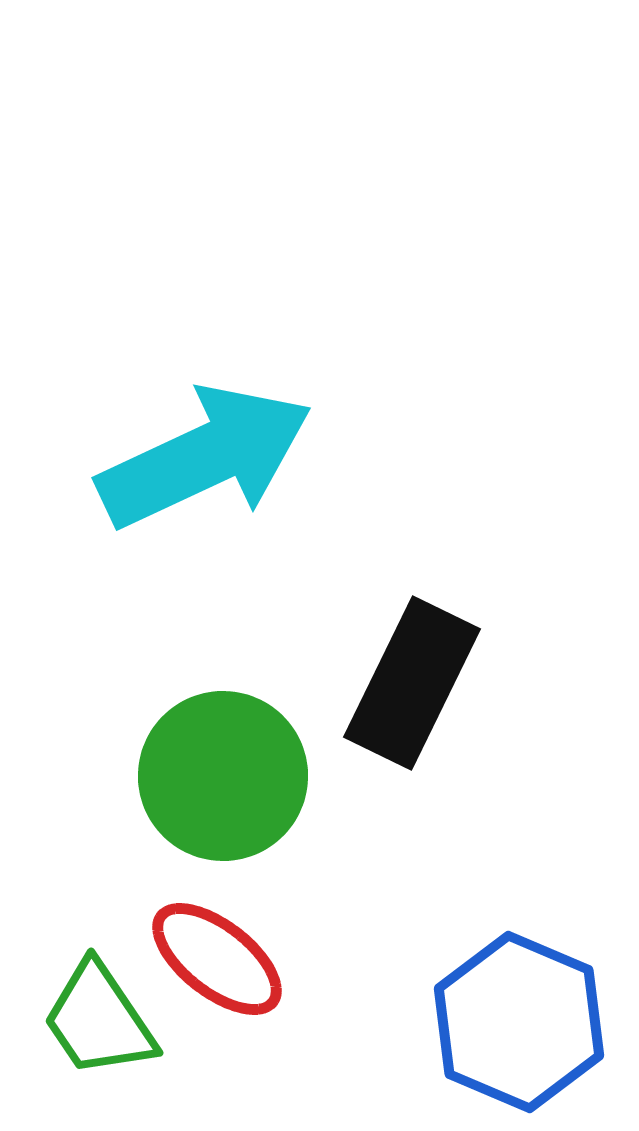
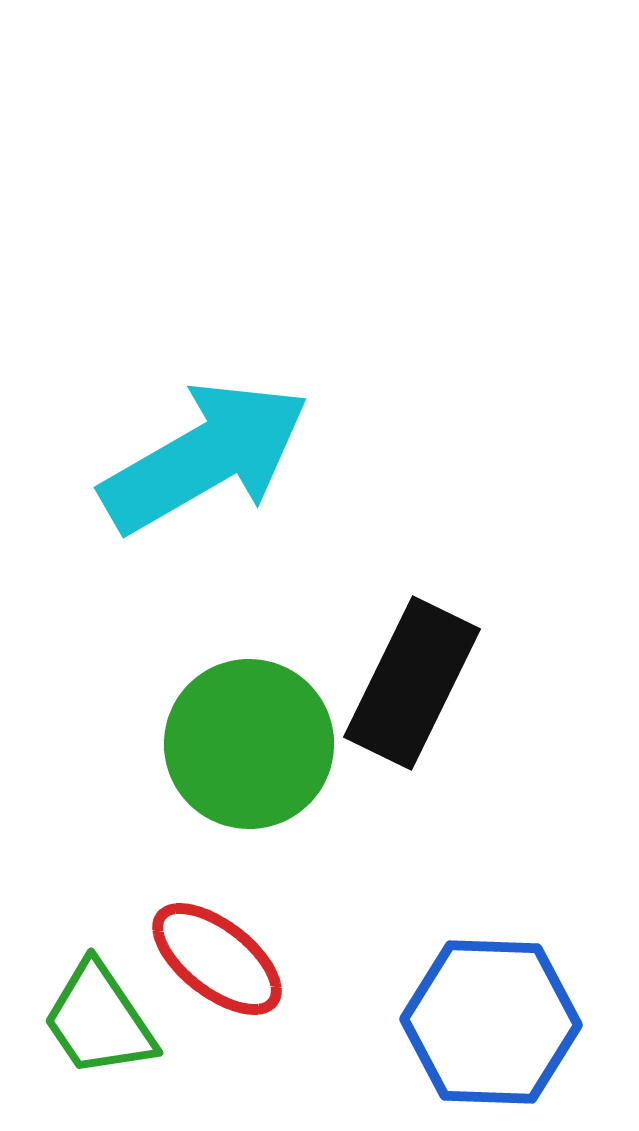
cyan arrow: rotated 5 degrees counterclockwise
green circle: moved 26 px right, 32 px up
blue hexagon: moved 28 px left; rotated 21 degrees counterclockwise
